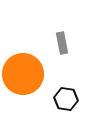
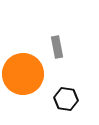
gray rectangle: moved 5 px left, 4 px down
